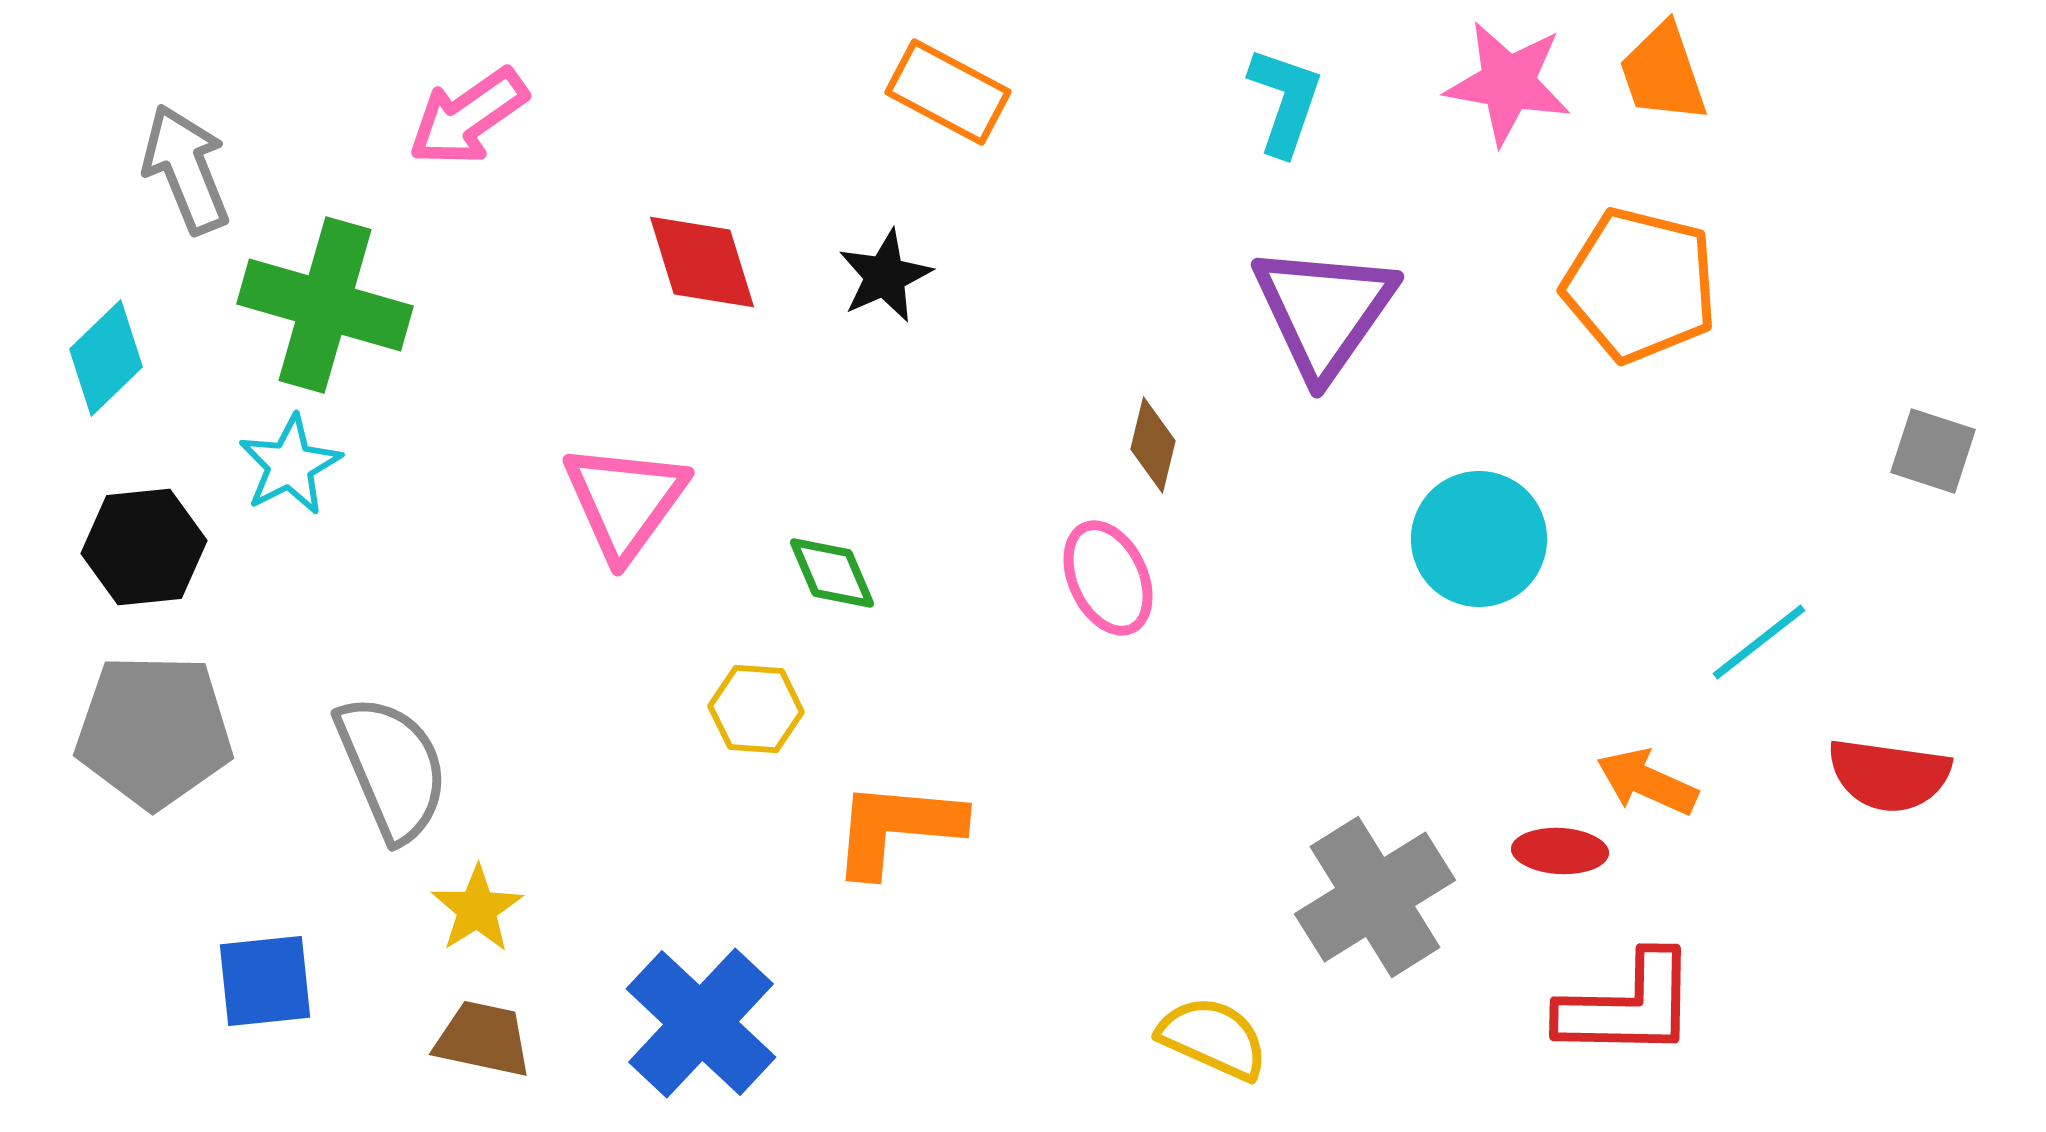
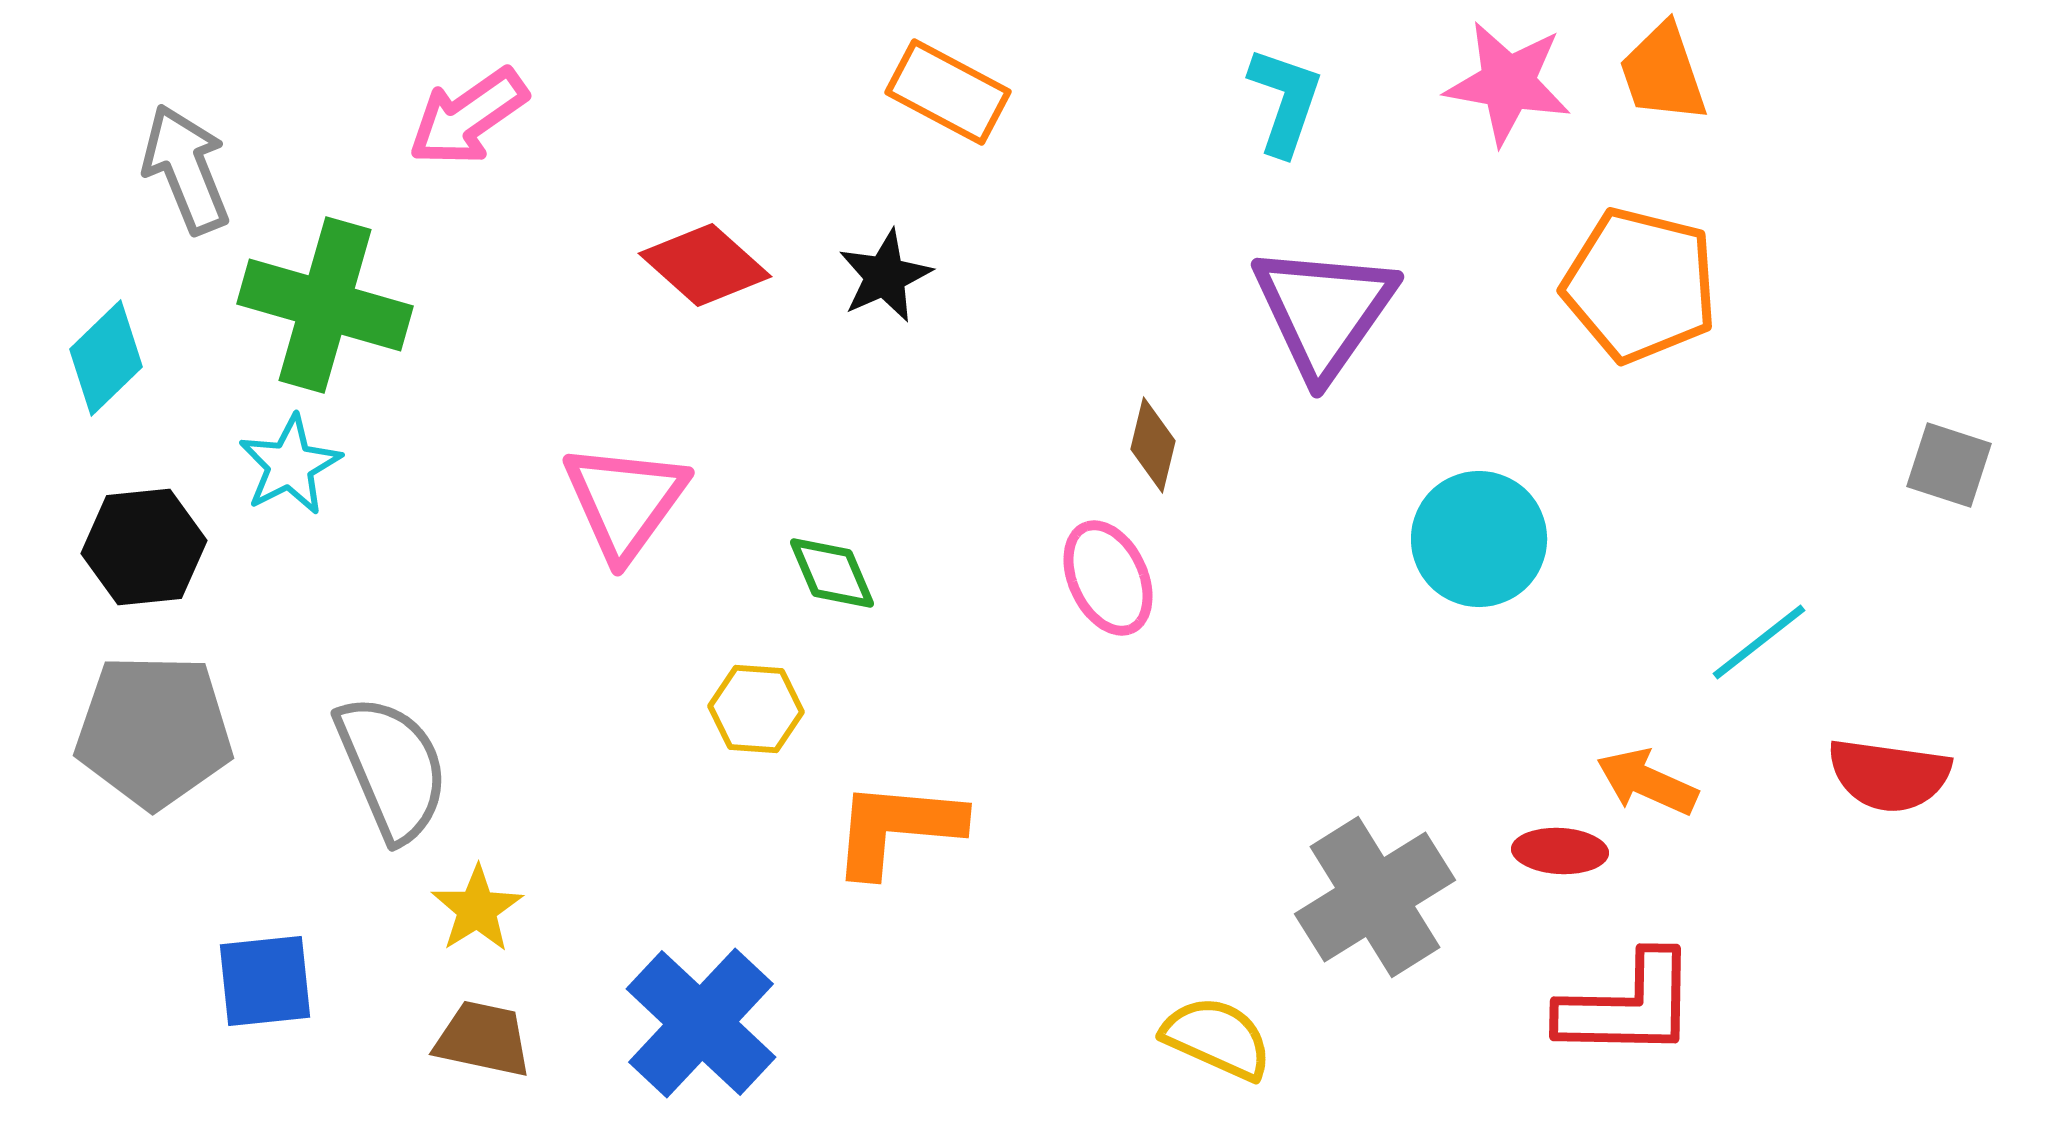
red diamond: moved 3 px right, 3 px down; rotated 31 degrees counterclockwise
gray square: moved 16 px right, 14 px down
yellow semicircle: moved 4 px right
